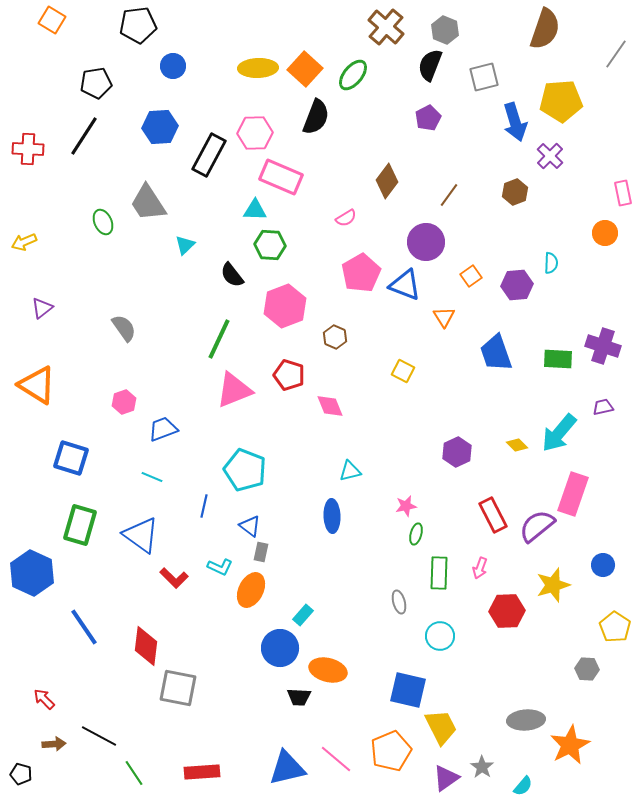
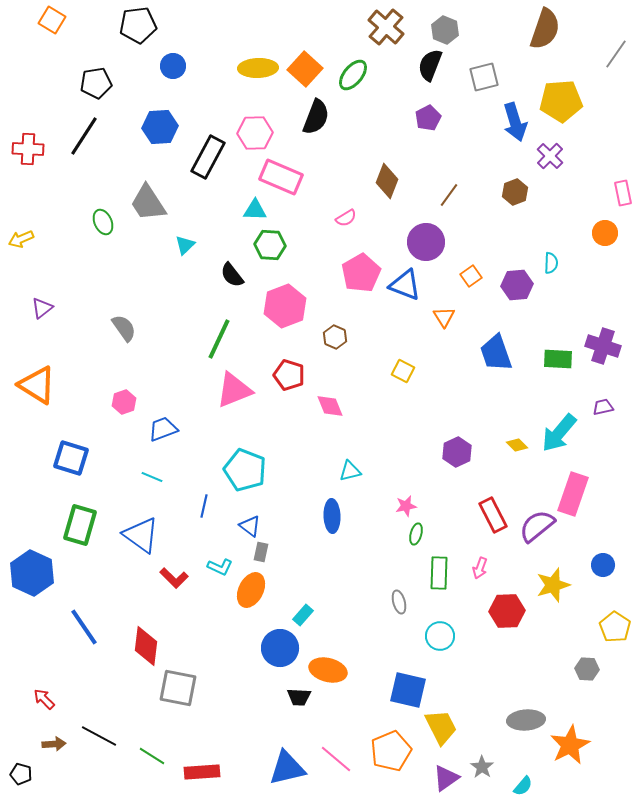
black rectangle at (209, 155): moved 1 px left, 2 px down
brown diamond at (387, 181): rotated 16 degrees counterclockwise
yellow arrow at (24, 242): moved 3 px left, 3 px up
green line at (134, 773): moved 18 px right, 17 px up; rotated 24 degrees counterclockwise
